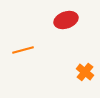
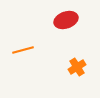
orange cross: moved 8 px left, 5 px up; rotated 18 degrees clockwise
